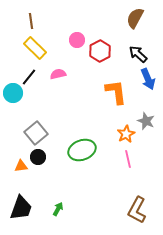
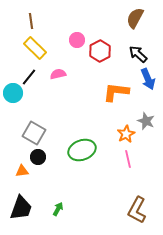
orange L-shape: rotated 76 degrees counterclockwise
gray square: moved 2 px left; rotated 20 degrees counterclockwise
orange triangle: moved 1 px right, 5 px down
